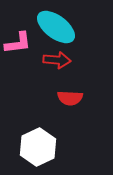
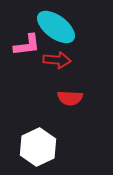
pink L-shape: moved 9 px right, 2 px down
